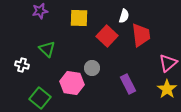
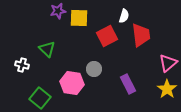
purple star: moved 18 px right
red square: rotated 20 degrees clockwise
gray circle: moved 2 px right, 1 px down
